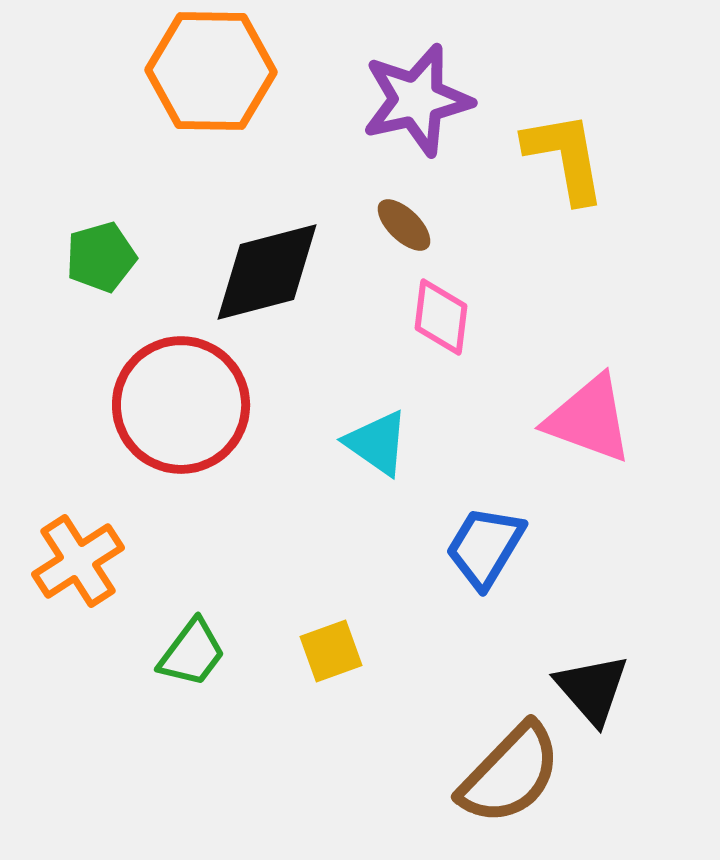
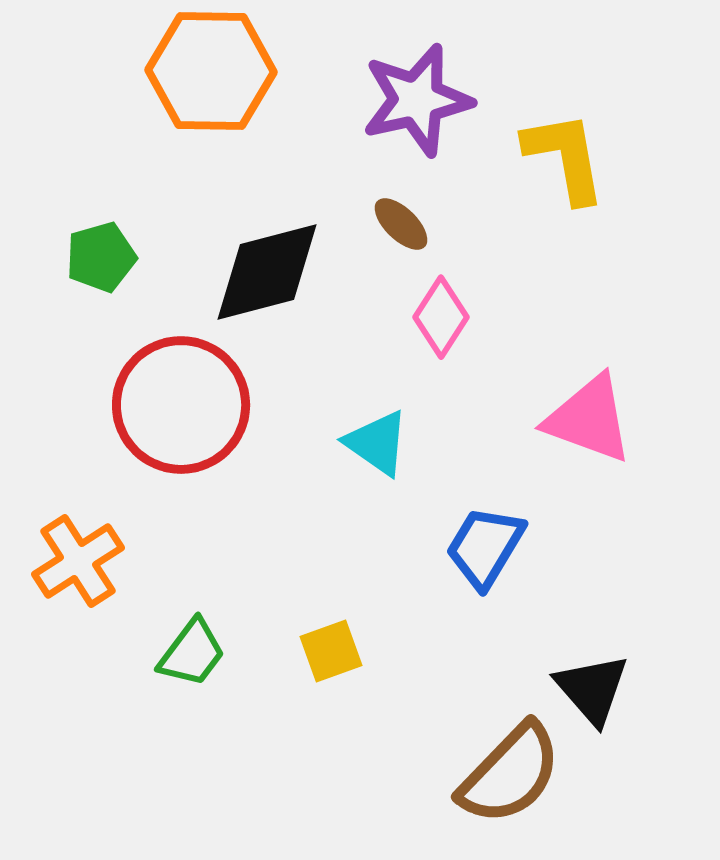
brown ellipse: moved 3 px left, 1 px up
pink diamond: rotated 26 degrees clockwise
